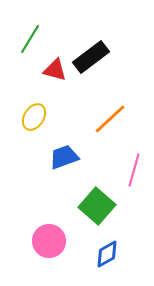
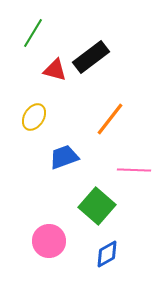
green line: moved 3 px right, 6 px up
orange line: rotated 9 degrees counterclockwise
pink line: rotated 76 degrees clockwise
